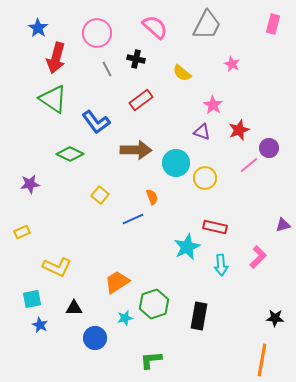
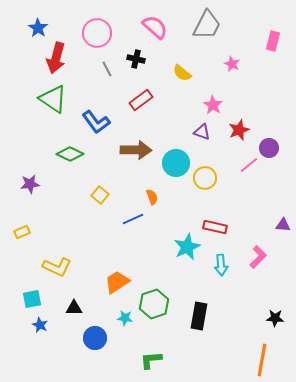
pink rectangle at (273, 24): moved 17 px down
purple triangle at (283, 225): rotated 21 degrees clockwise
cyan star at (125, 318): rotated 21 degrees clockwise
